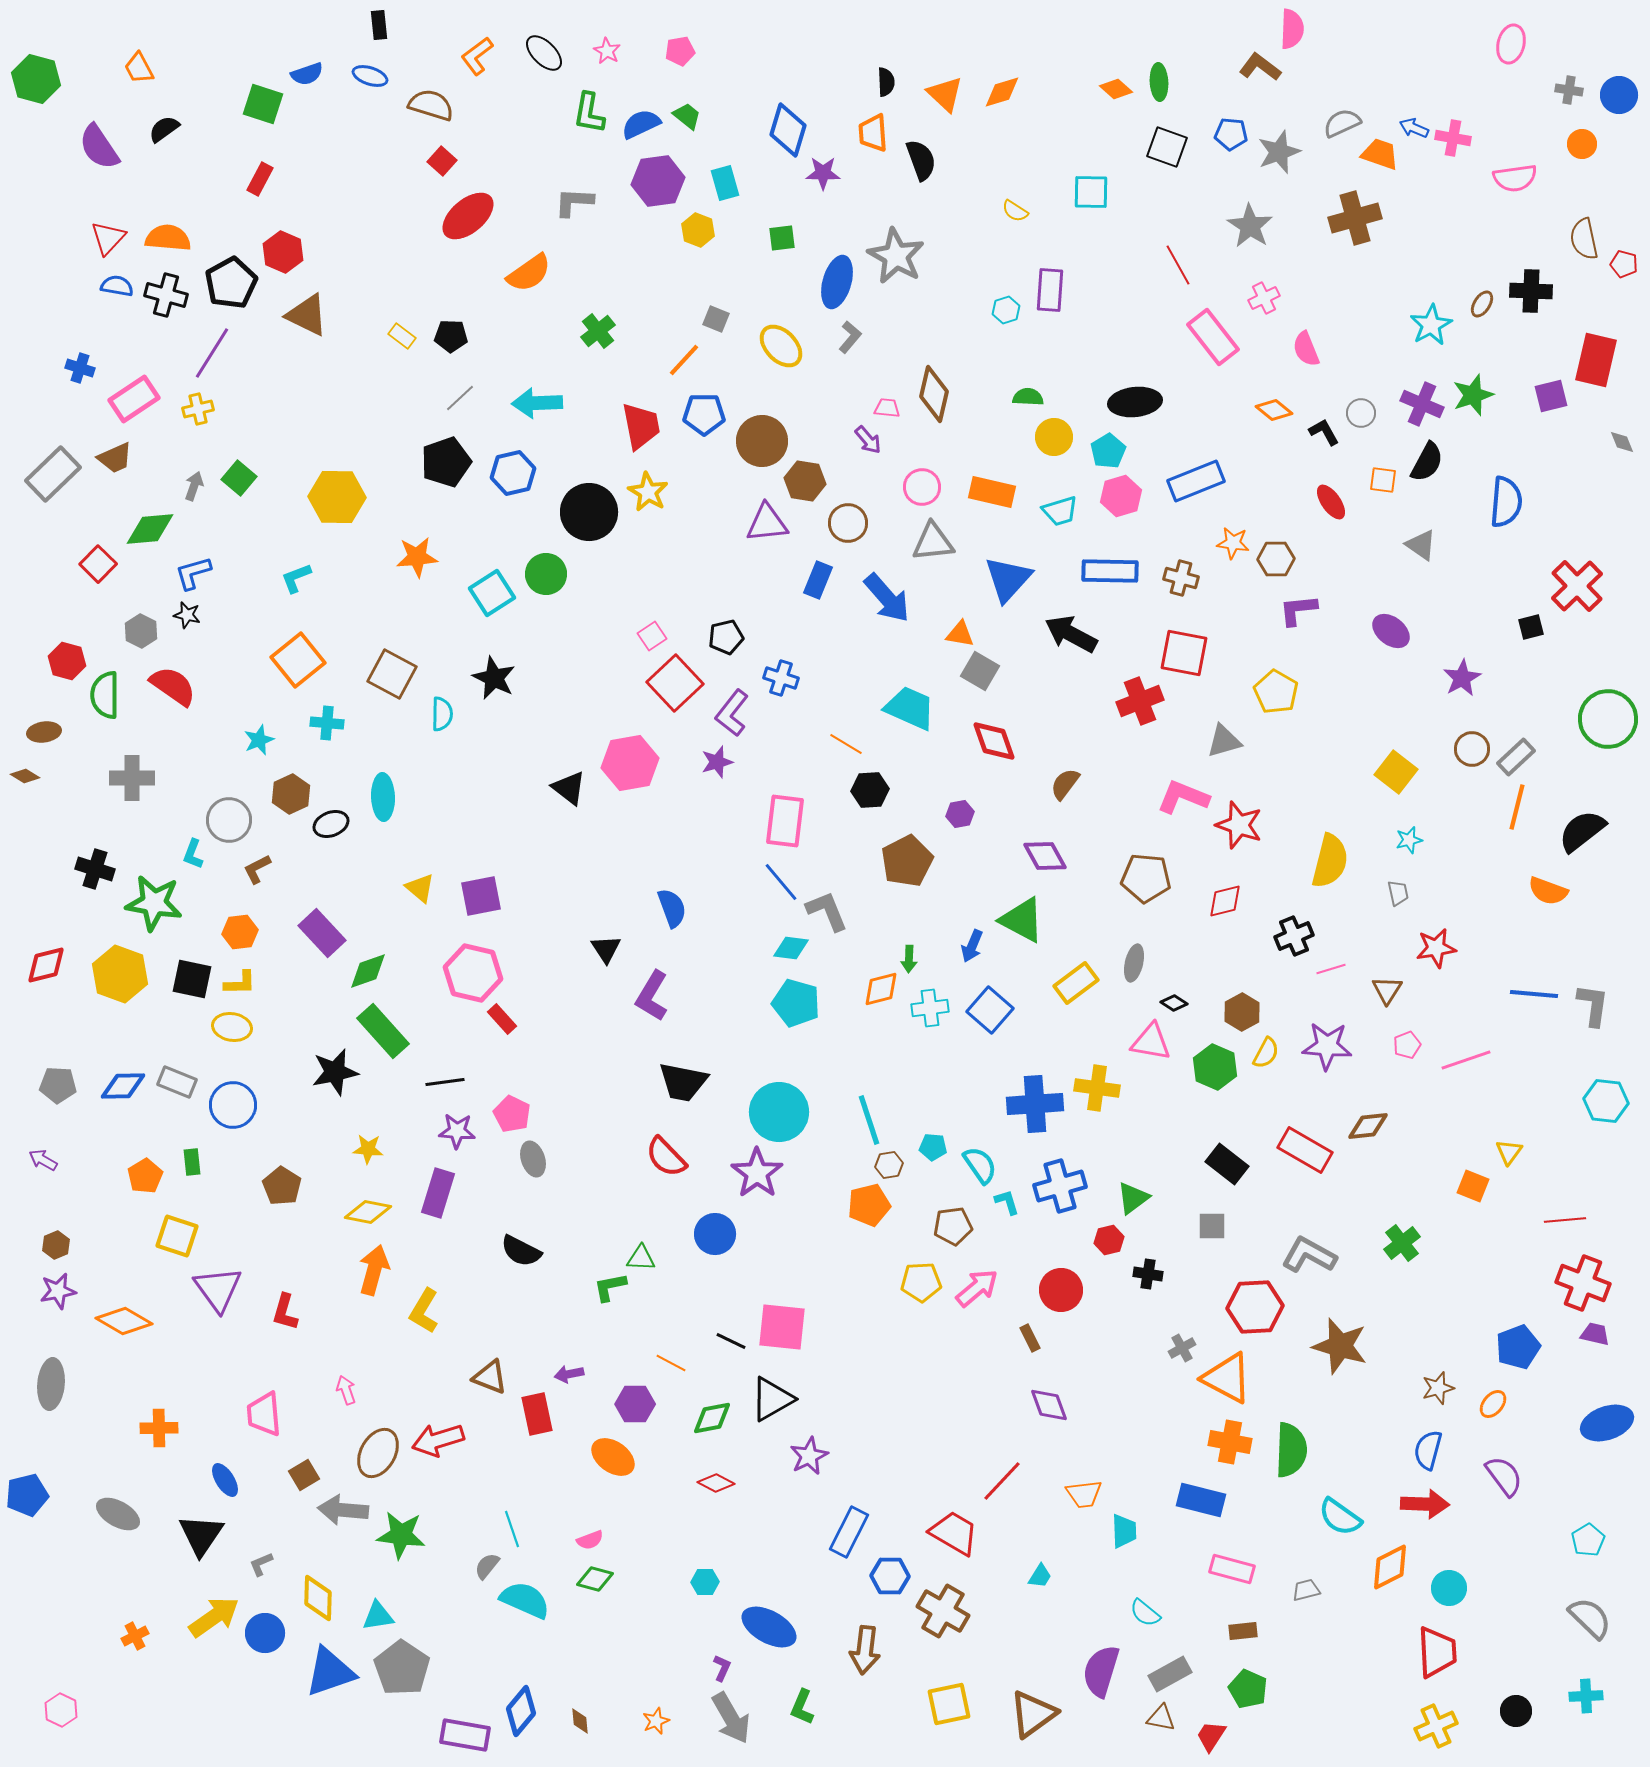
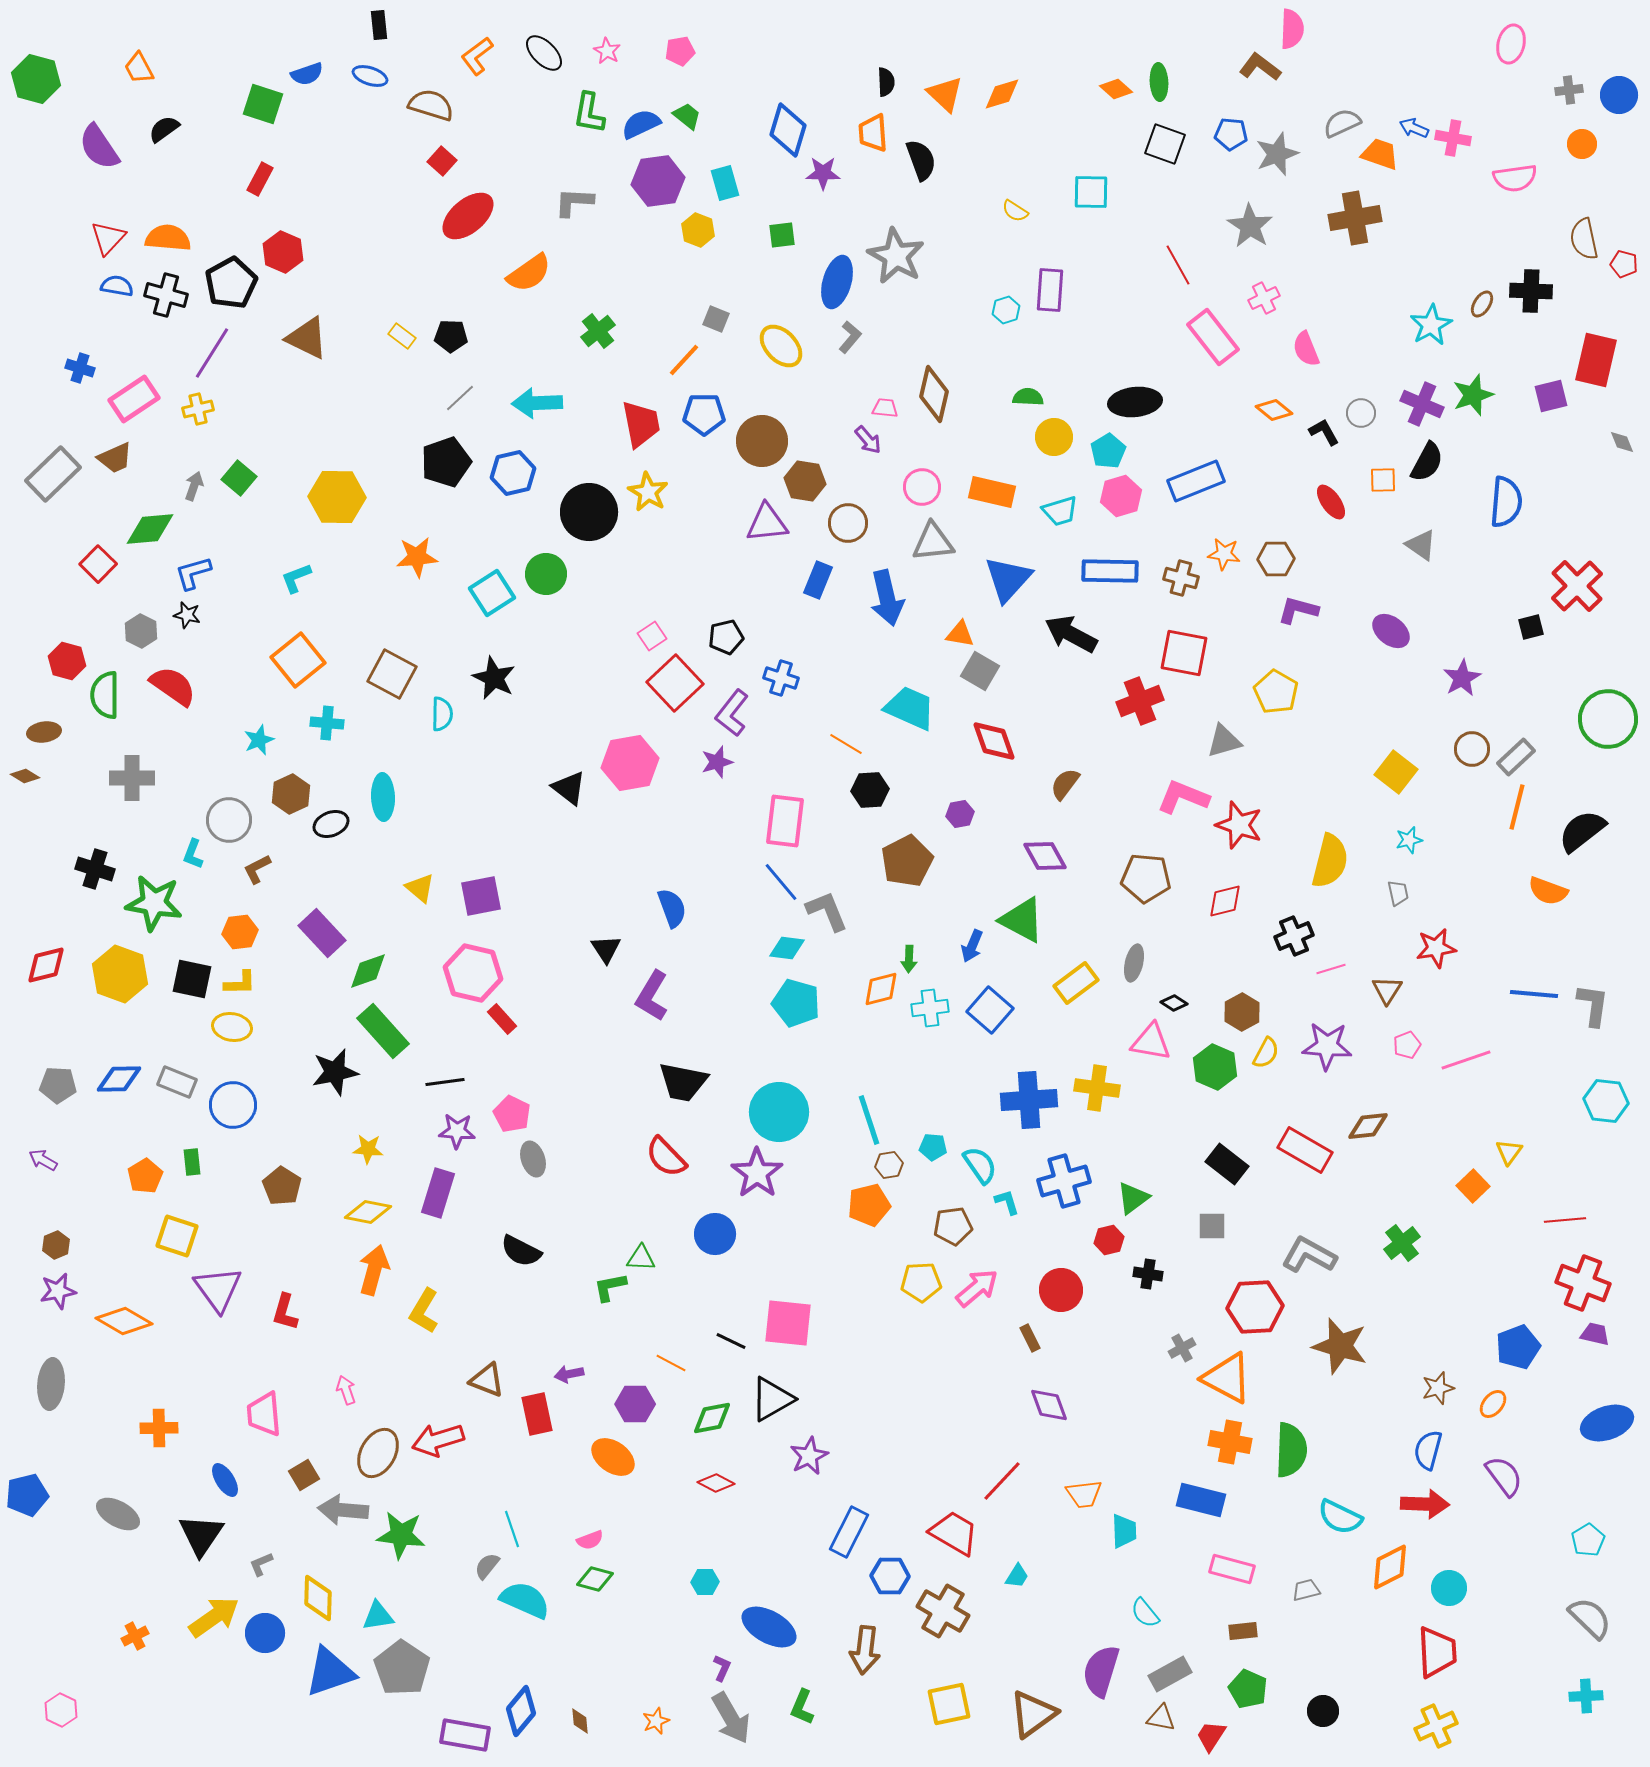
gray cross at (1569, 90): rotated 16 degrees counterclockwise
orange diamond at (1002, 92): moved 2 px down
black square at (1167, 147): moved 2 px left, 3 px up
gray star at (1279, 152): moved 2 px left, 2 px down
brown cross at (1355, 218): rotated 6 degrees clockwise
green square at (782, 238): moved 3 px up
brown triangle at (307, 315): moved 23 px down
pink trapezoid at (887, 408): moved 2 px left
red trapezoid at (641, 426): moved 2 px up
orange square at (1383, 480): rotated 8 degrees counterclockwise
orange star at (1233, 543): moved 9 px left, 11 px down
blue arrow at (887, 598): rotated 28 degrees clockwise
purple L-shape at (1298, 610): rotated 21 degrees clockwise
cyan diamond at (791, 948): moved 4 px left
blue diamond at (123, 1086): moved 4 px left, 7 px up
blue cross at (1035, 1104): moved 6 px left, 4 px up
blue cross at (1060, 1186): moved 4 px right, 5 px up
orange square at (1473, 1186): rotated 24 degrees clockwise
pink square at (782, 1327): moved 6 px right, 4 px up
brown triangle at (490, 1377): moved 3 px left, 3 px down
cyan semicircle at (1340, 1517): rotated 9 degrees counterclockwise
cyan trapezoid at (1040, 1576): moved 23 px left
cyan semicircle at (1145, 1613): rotated 12 degrees clockwise
black circle at (1516, 1711): moved 193 px left
